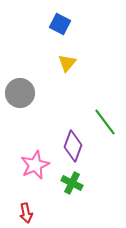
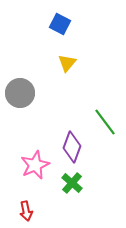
purple diamond: moved 1 px left, 1 px down
green cross: rotated 15 degrees clockwise
red arrow: moved 2 px up
